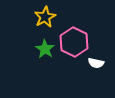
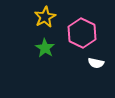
pink hexagon: moved 8 px right, 9 px up
green star: moved 1 px up
